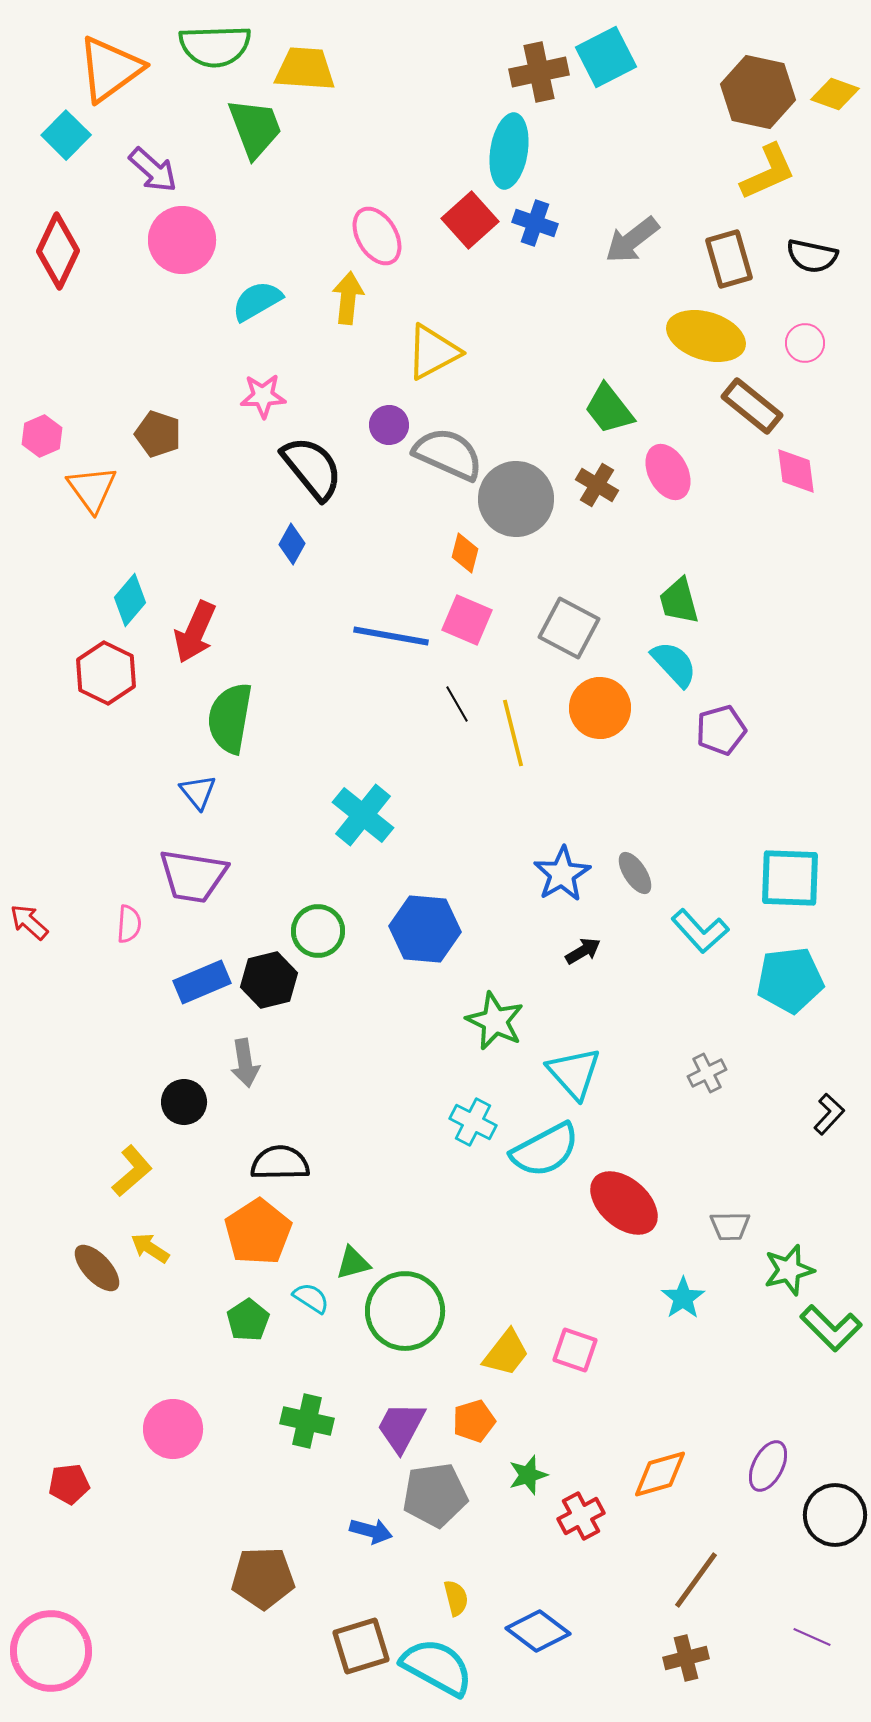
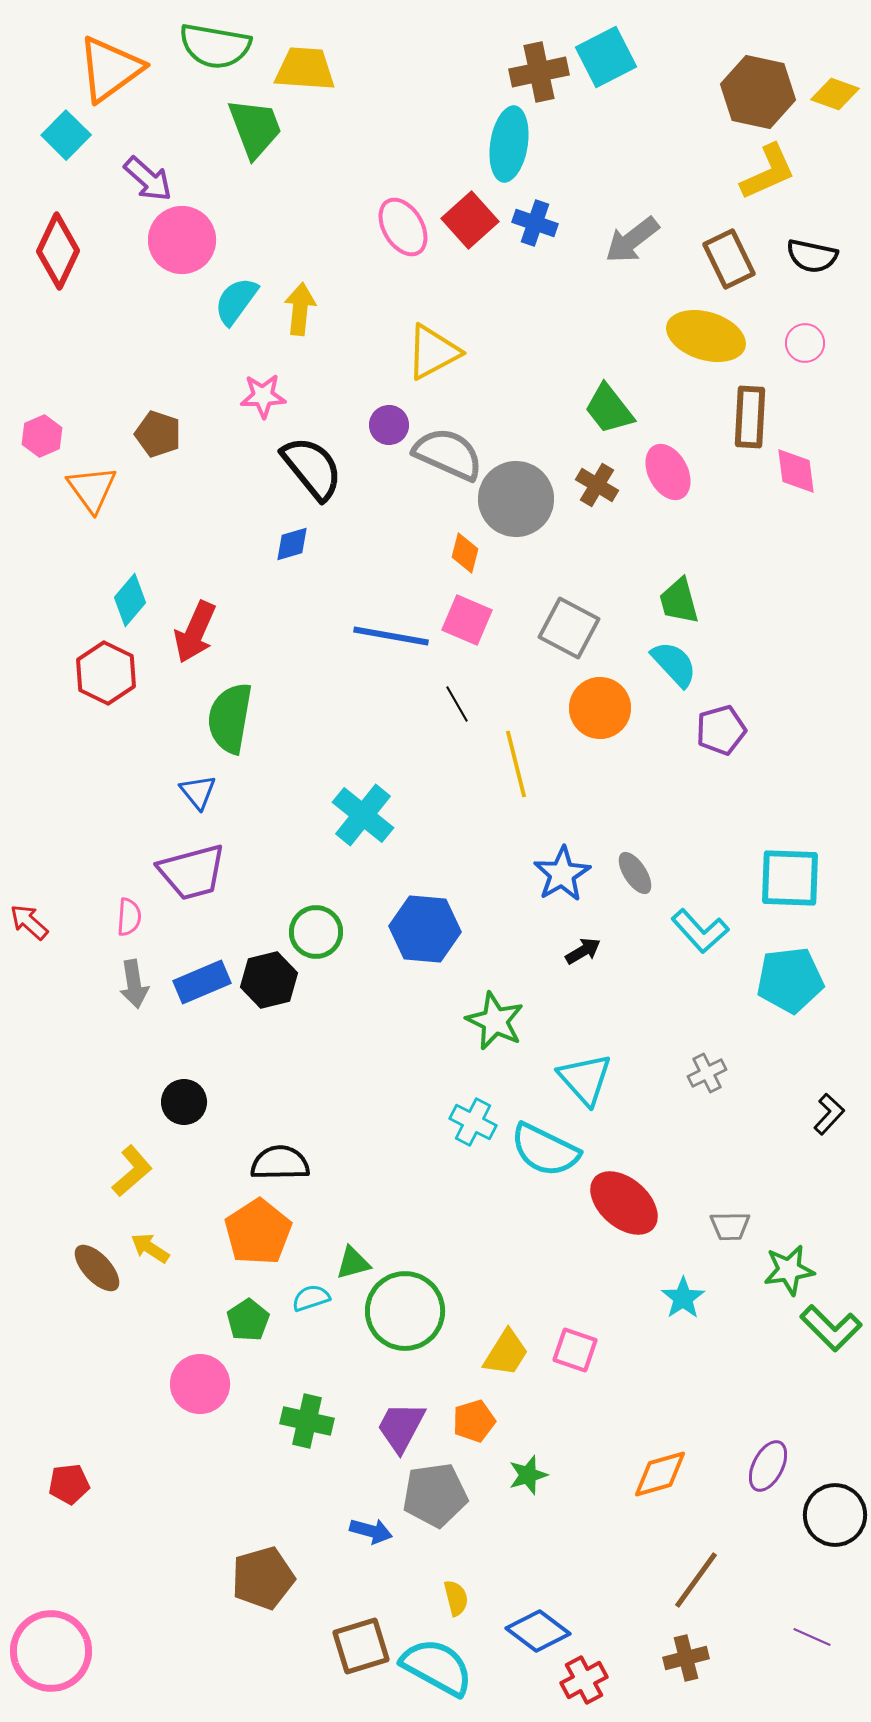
green semicircle at (215, 46): rotated 12 degrees clockwise
cyan ellipse at (509, 151): moved 7 px up
purple arrow at (153, 170): moved 5 px left, 9 px down
pink ellipse at (377, 236): moved 26 px right, 9 px up
brown rectangle at (729, 259): rotated 10 degrees counterclockwise
yellow arrow at (348, 298): moved 48 px left, 11 px down
cyan semicircle at (257, 301): moved 21 px left; rotated 24 degrees counterclockwise
brown rectangle at (752, 406): moved 2 px left, 11 px down; rotated 54 degrees clockwise
blue diamond at (292, 544): rotated 45 degrees clockwise
yellow line at (513, 733): moved 3 px right, 31 px down
purple trapezoid at (193, 876): moved 1 px left, 4 px up; rotated 24 degrees counterclockwise
pink semicircle at (129, 924): moved 7 px up
green circle at (318, 931): moved 2 px left, 1 px down
gray arrow at (245, 1063): moved 111 px left, 79 px up
cyan triangle at (574, 1073): moved 11 px right, 6 px down
cyan semicircle at (545, 1150): rotated 54 degrees clockwise
green star at (789, 1270): rotated 6 degrees clockwise
cyan semicircle at (311, 1298): rotated 51 degrees counterclockwise
yellow trapezoid at (506, 1353): rotated 6 degrees counterclockwise
pink circle at (173, 1429): moved 27 px right, 45 px up
red cross at (581, 1516): moved 3 px right, 164 px down
brown pentagon at (263, 1578): rotated 14 degrees counterclockwise
